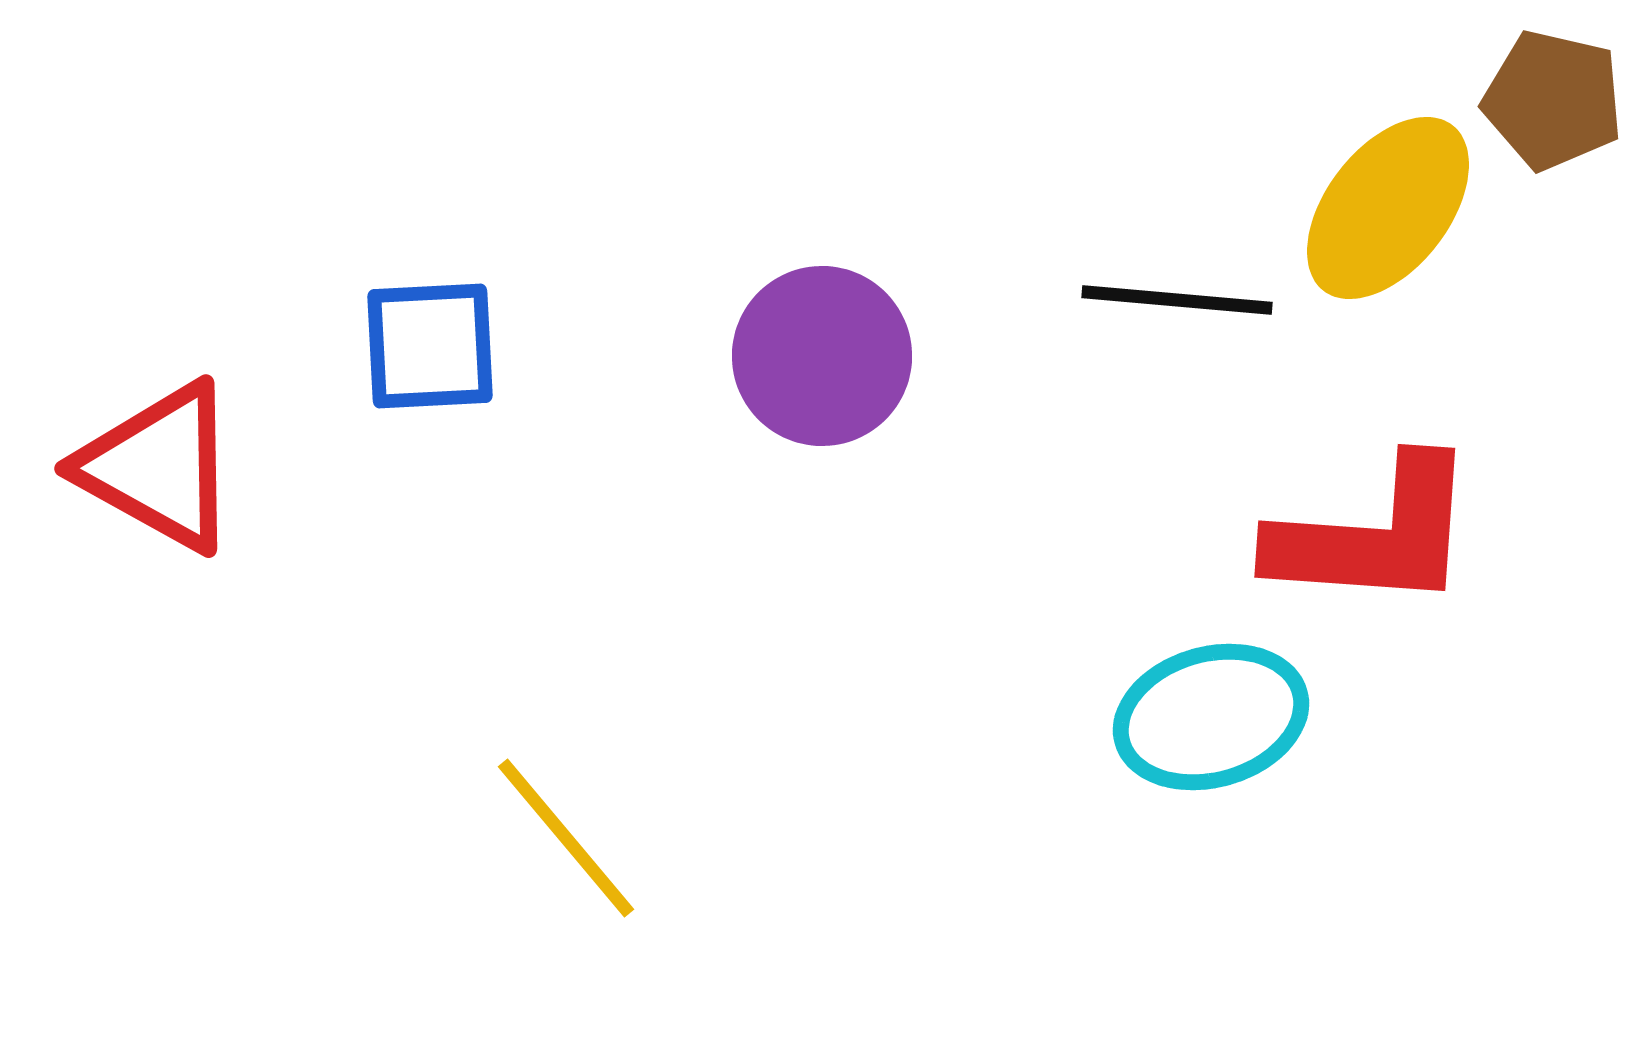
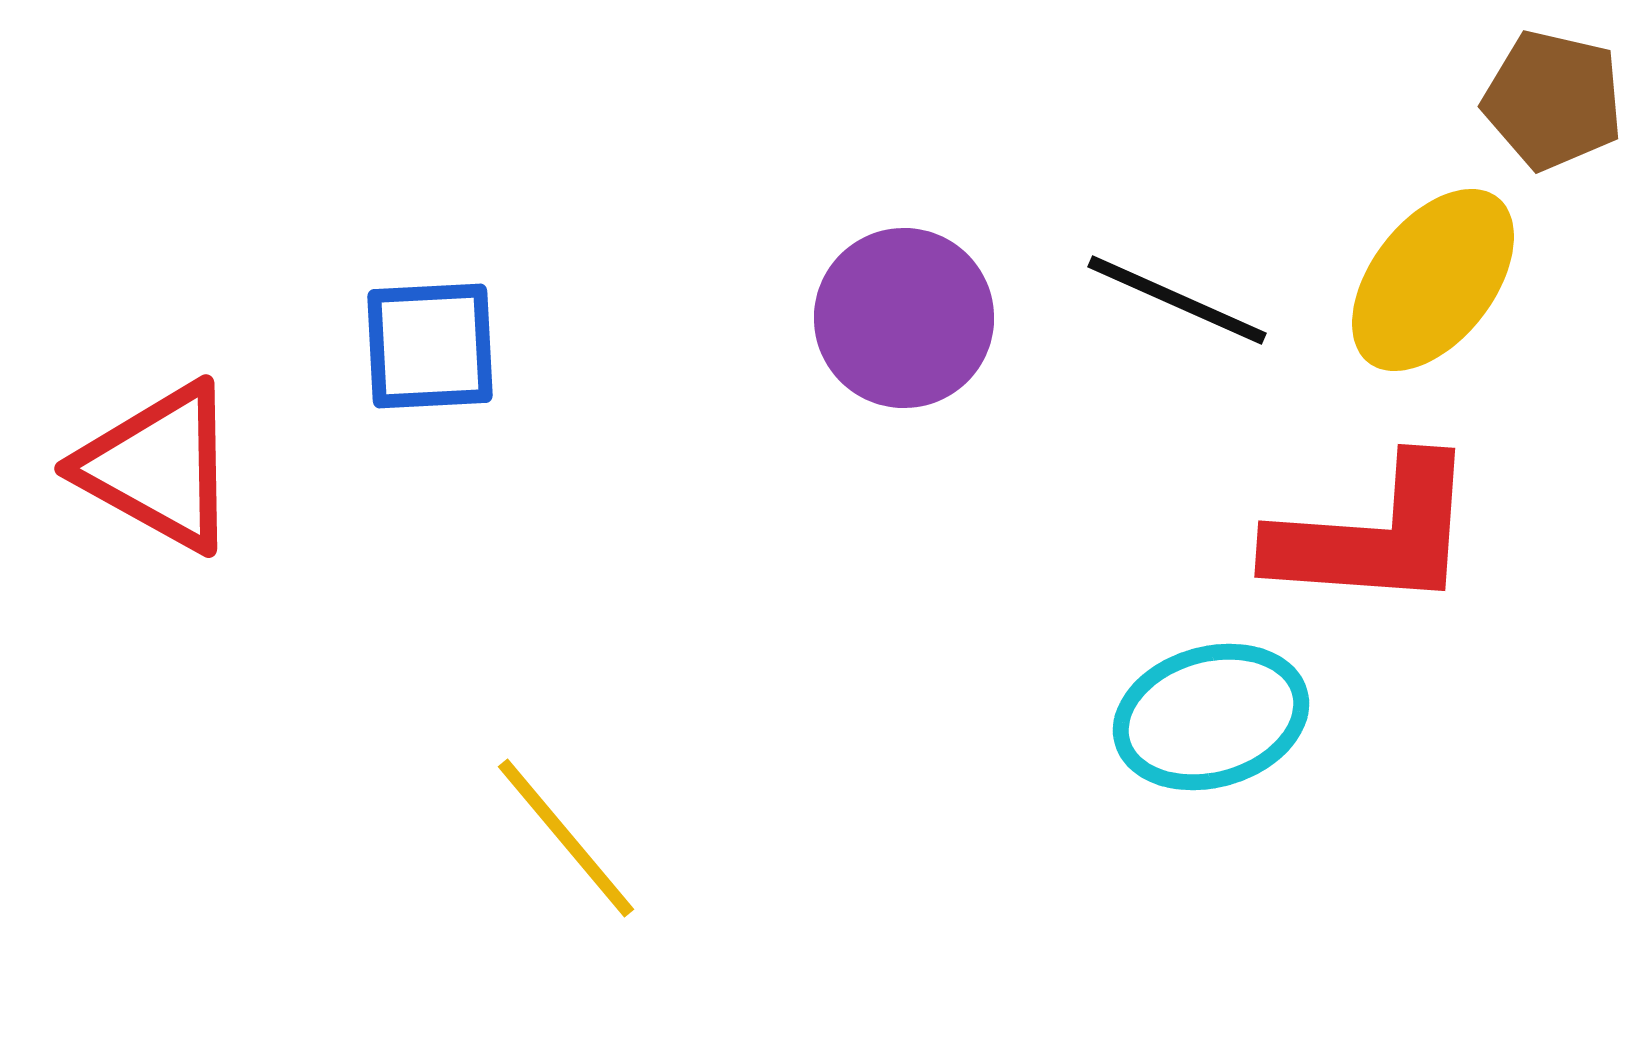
yellow ellipse: moved 45 px right, 72 px down
black line: rotated 19 degrees clockwise
purple circle: moved 82 px right, 38 px up
